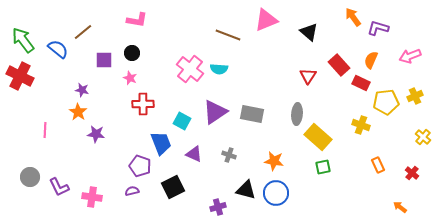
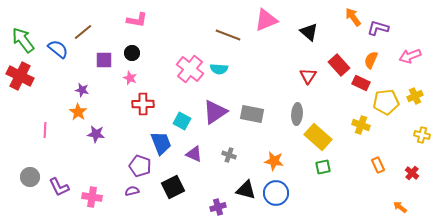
yellow cross at (423, 137): moved 1 px left, 2 px up; rotated 28 degrees counterclockwise
